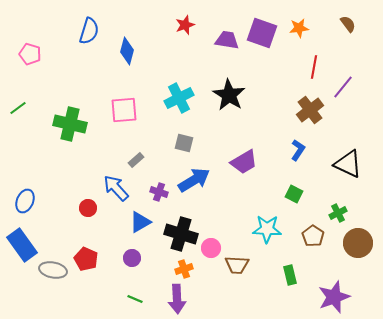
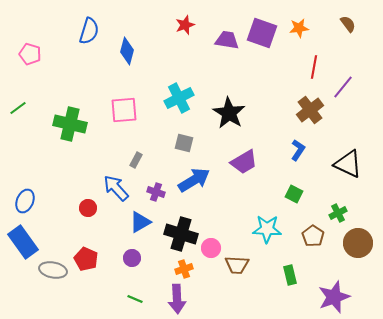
black star at (229, 95): moved 18 px down
gray rectangle at (136, 160): rotated 21 degrees counterclockwise
purple cross at (159, 192): moved 3 px left
blue rectangle at (22, 245): moved 1 px right, 3 px up
